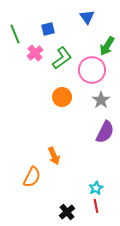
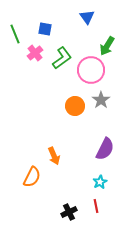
blue square: moved 3 px left; rotated 24 degrees clockwise
pink circle: moved 1 px left
orange circle: moved 13 px right, 9 px down
purple semicircle: moved 17 px down
cyan star: moved 4 px right, 6 px up
black cross: moved 2 px right; rotated 14 degrees clockwise
